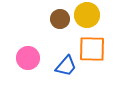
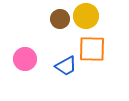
yellow circle: moved 1 px left, 1 px down
pink circle: moved 3 px left, 1 px down
blue trapezoid: rotated 20 degrees clockwise
